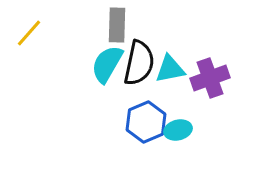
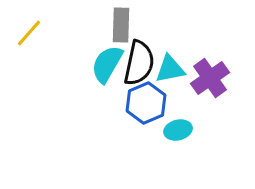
gray rectangle: moved 4 px right
purple cross: rotated 15 degrees counterclockwise
blue hexagon: moved 19 px up
